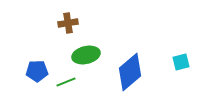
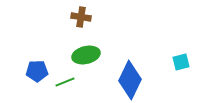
brown cross: moved 13 px right, 6 px up; rotated 18 degrees clockwise
blue diamond: moved 8 px down; rotated 24 degrees counterclockwise
green line: moved 1 px left
